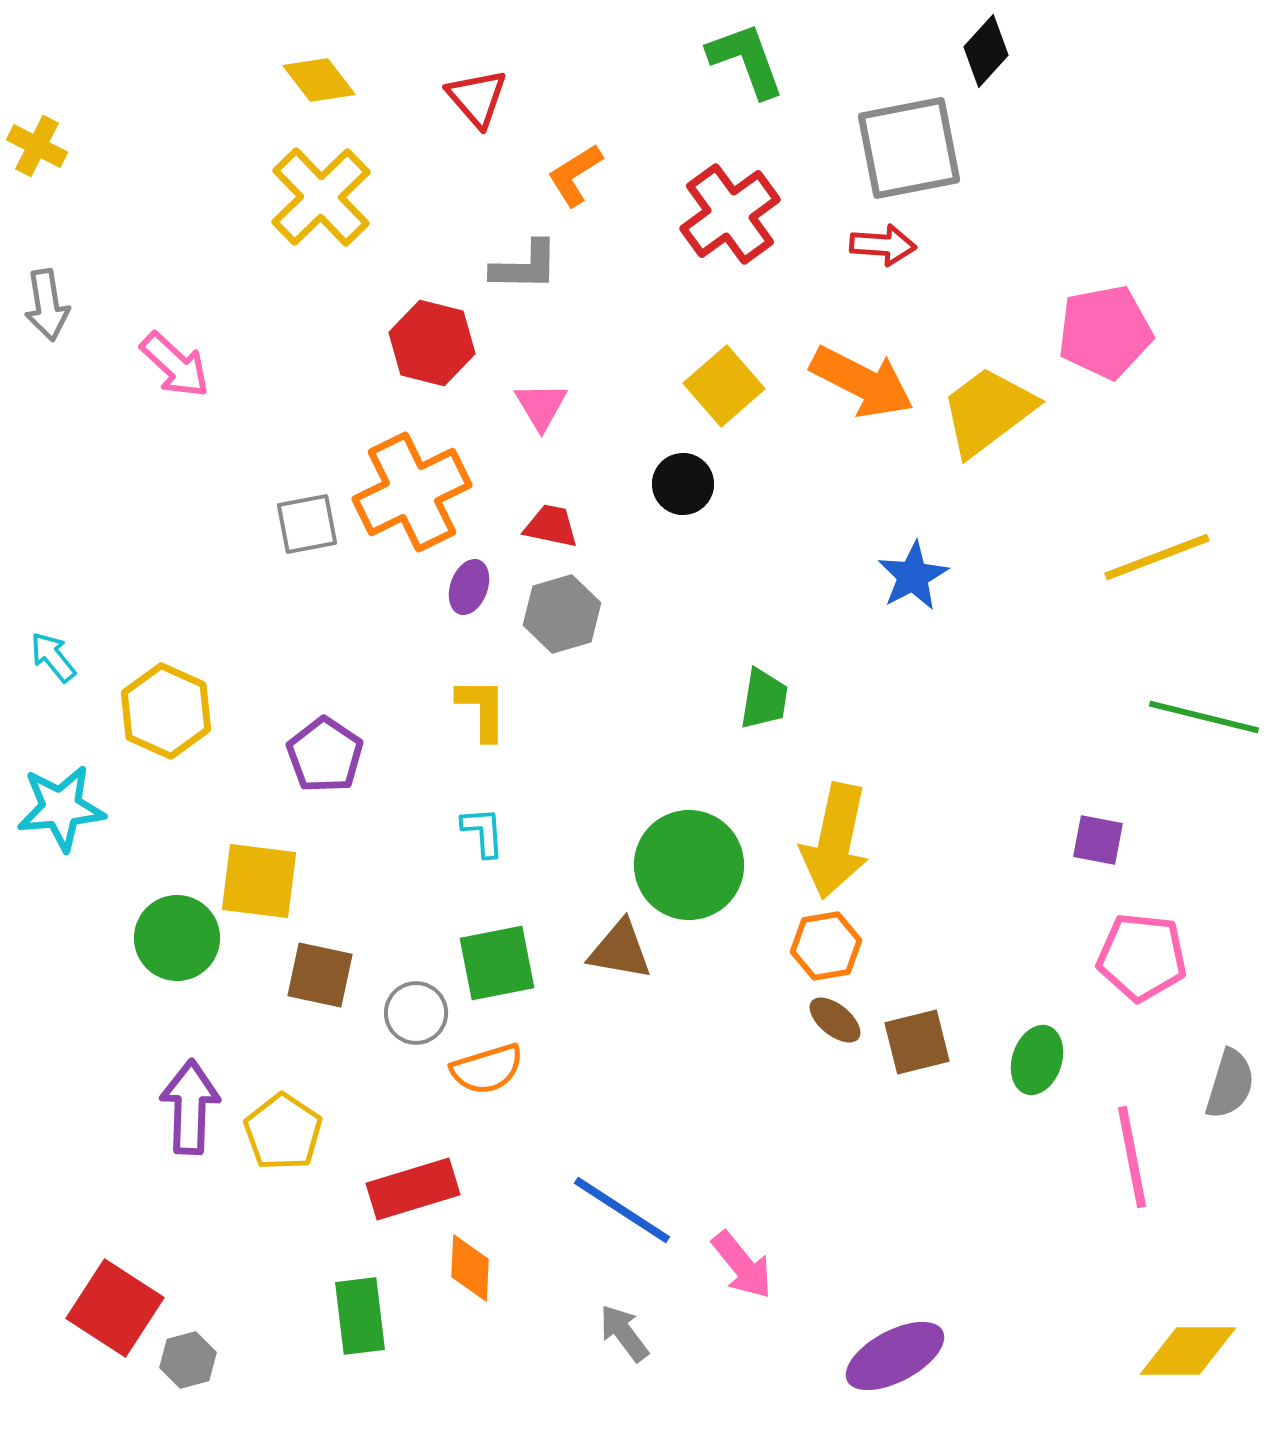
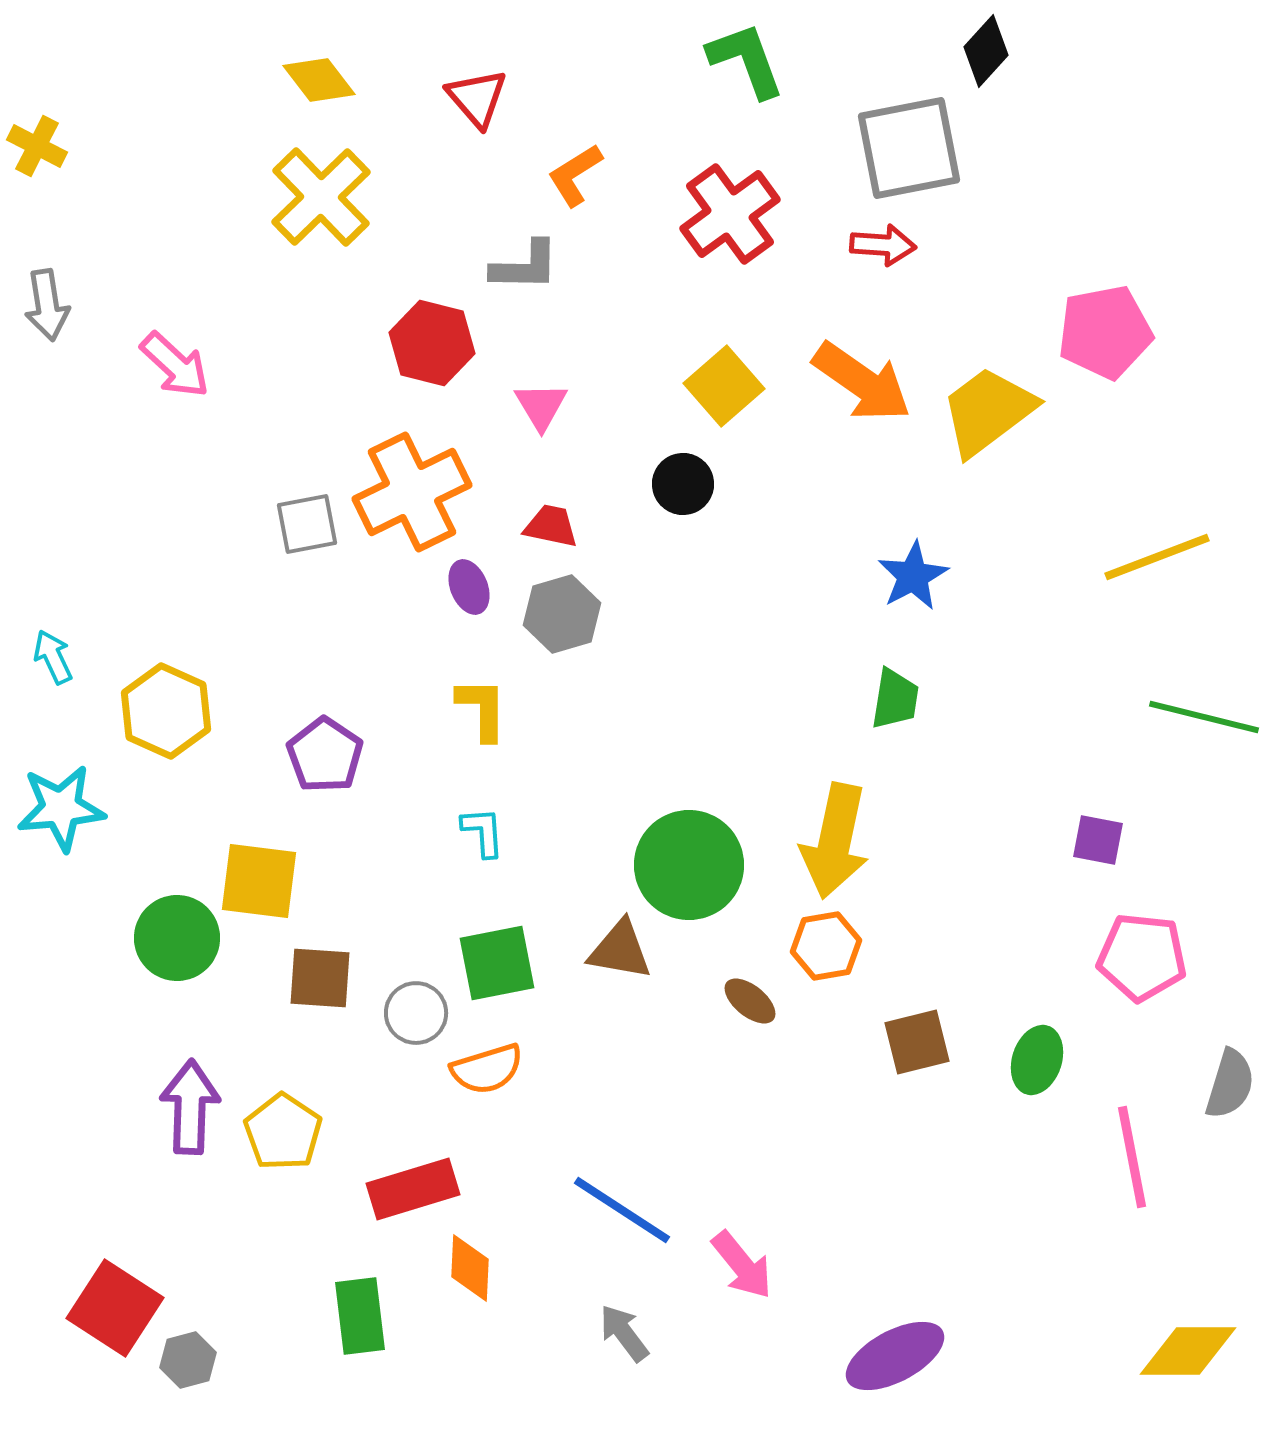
orange arrow at (862, 382): rotated 8 degrees clockwise
purple ellipse at (469, 587): rotated 42 degrees counterclockwise
cyan arrow at (53, 657): rotated 14 degrees clockwise
green trapezoid at (764, 699): moved 131 px right
brown square at (320, 975): moved 3 px down; rotated 8 degrees counterclockwise
brown ellipse at (835, 1020): moved 85 px left, 19 px up
